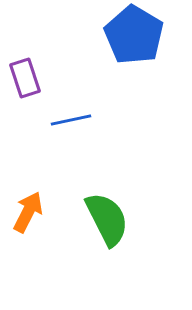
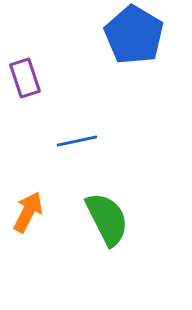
blue line: moved 6 px right, 21 px down
